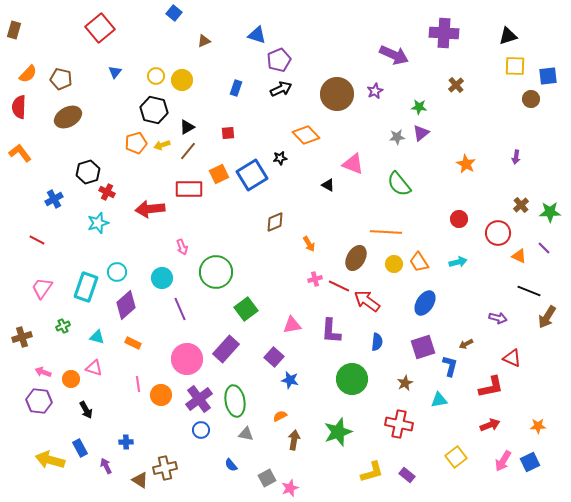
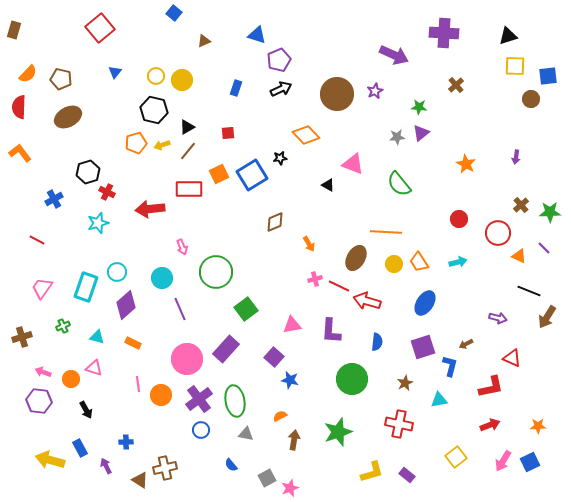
red arrow at (367, 301): rotated 20 degrees counterclockwise
